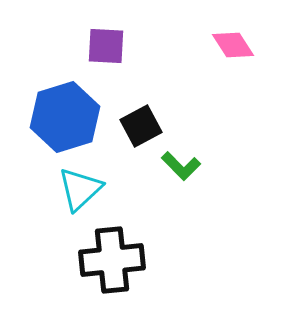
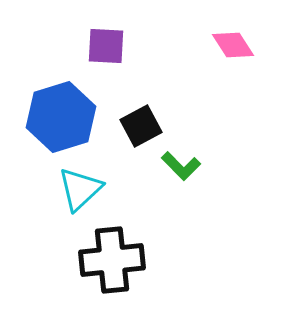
blue hexagon: moved 4 px left
